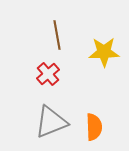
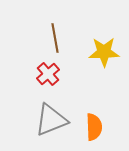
brown line: moved 2 px left, 3 px down
gray triangle: moved 2 px up
